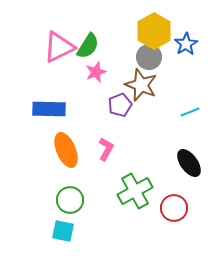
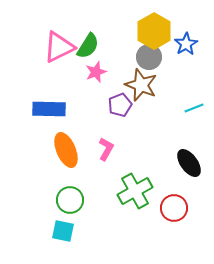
cyan line: moved 4 px right, 4 px up
